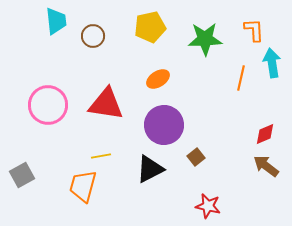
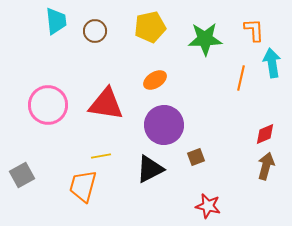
brown circle: moved 2 px right, 5 px up
orange ellipse: moved 3 px left, 1 px down
brown square: rotated 18 degrees clockwise
brown arrow: rotated 68 degrees clockwise
